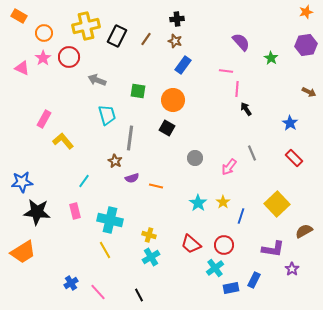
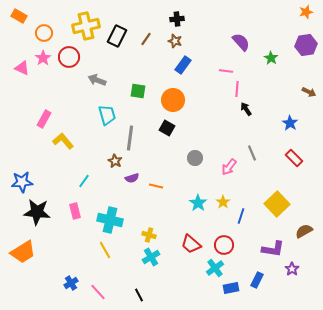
blue rectangle at (254, 280): moved 3 px right
